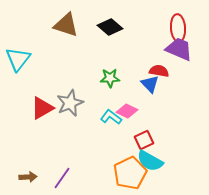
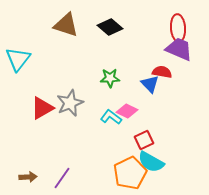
red semicircle: moved 3 px right, 1 px down
cyan semicircle: moved 1 px right, 1 px down
